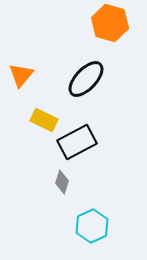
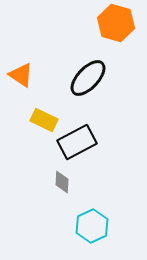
orange hexagon: moved 6 px right
orange triangle: rotated 36 degrees counterclockwise
black ellipse: moved 2 px right, 1 px up
gray diamond: rotated 15 degrees counterclockwise
